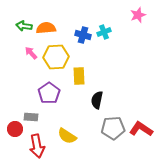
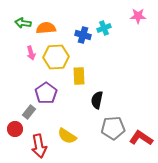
pink star: moved 1 px down; rotated 21 degrees clockwise
green arrow: moved 1 px left, 3 px up
cyan cross: moved 4 px up
pink arrow: rotated 152 degrees counterclockwise
purple pentagon: moved 3 px left
gray rectangle: moved 2 px left, 5 px up; rotated 56 degrees counterclockwise
red L-shape: moved 9 px down
red arrow: moved 2 px right
